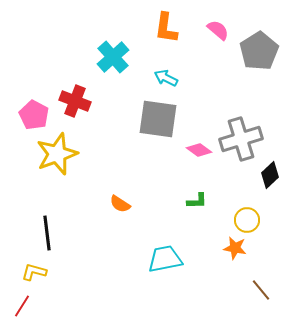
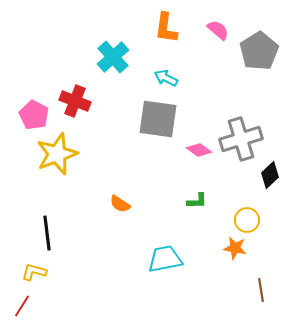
brown line: rotated 30 degrees clockwise
